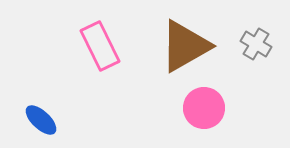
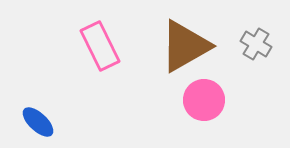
pink circle: moved 8 px up
blue ellipse: moved 3 px left, 2 px down
